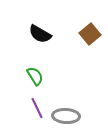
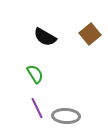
black semicircle: moved 5 px right, 3 px down
green semicircle: moved 2 px up
